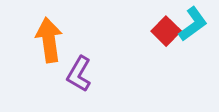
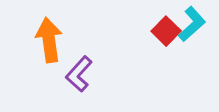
cyan L-shape: moved 1 px left; rotated 6 degrees counterclockwise
purple L-shape: rotated 12 degrees clockwise
